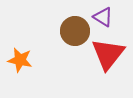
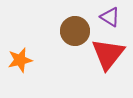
purple triangle: moved 7 px right
orange star: rotated 25 degrees counterclockwise
